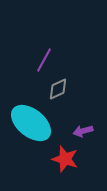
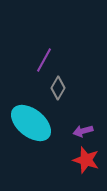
gray diamond: moved 1 px up; rotated 35 degrees counterclockwise
red star: moved 21 px right, 1 px down
